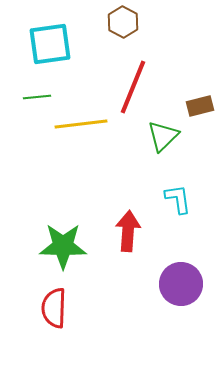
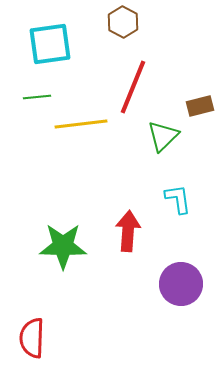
red semicircle: moved 22 px left, 30 px down
